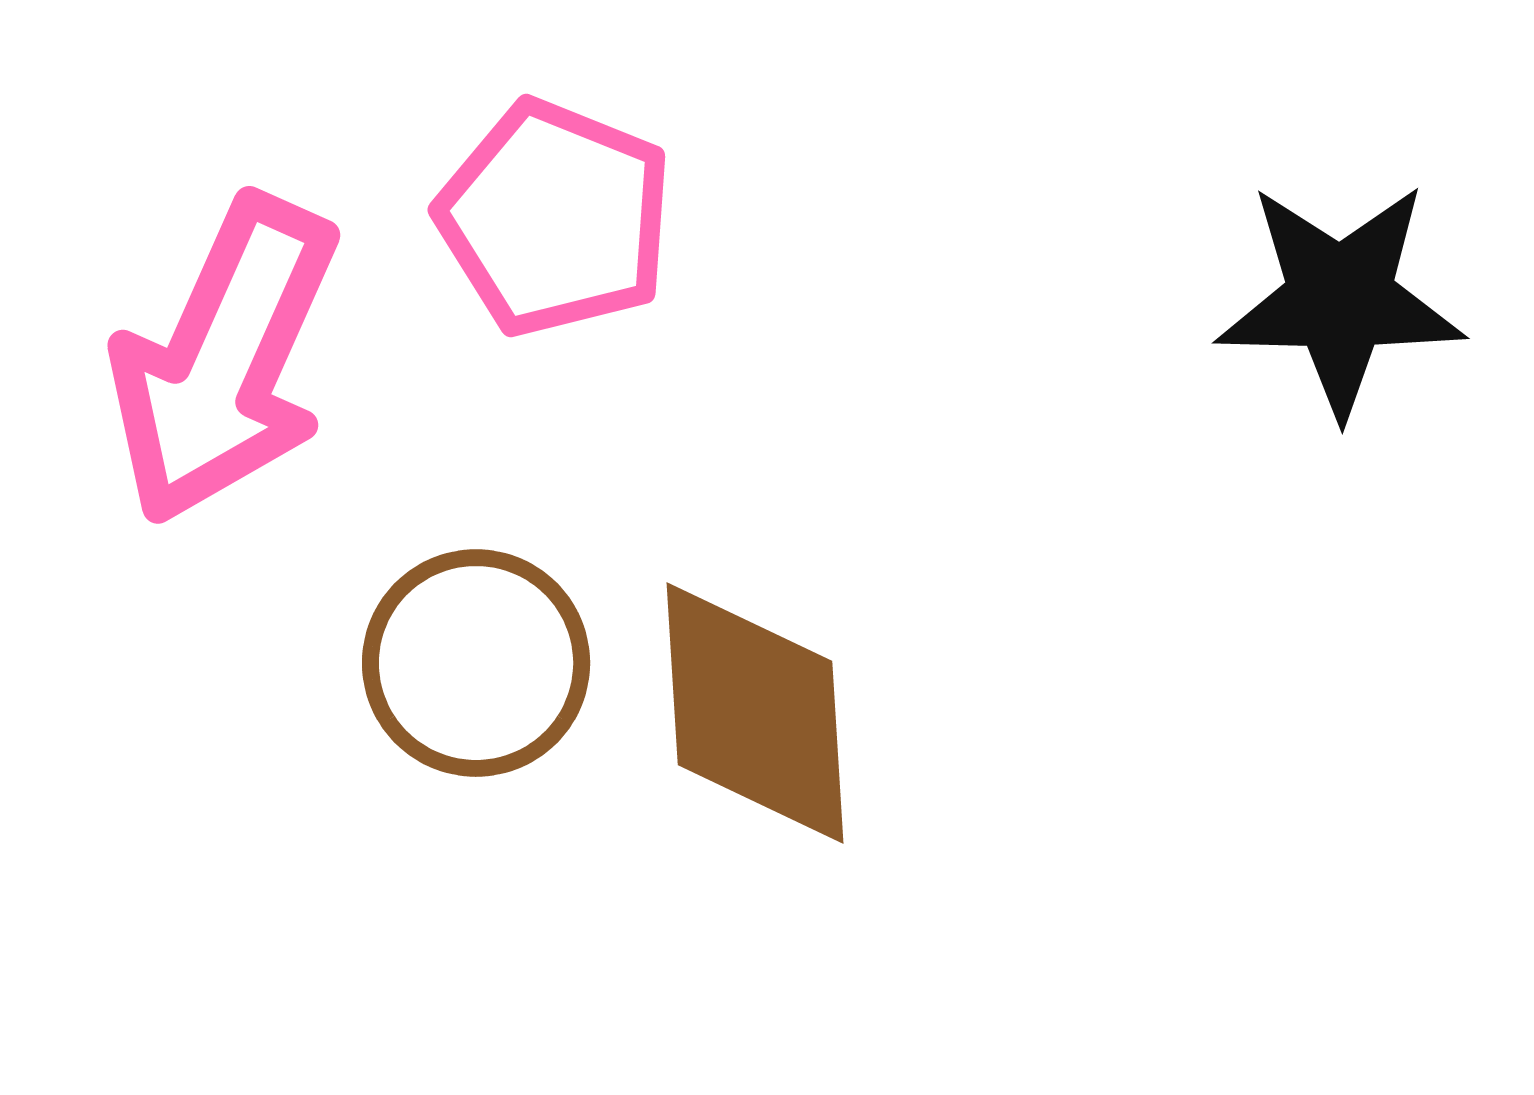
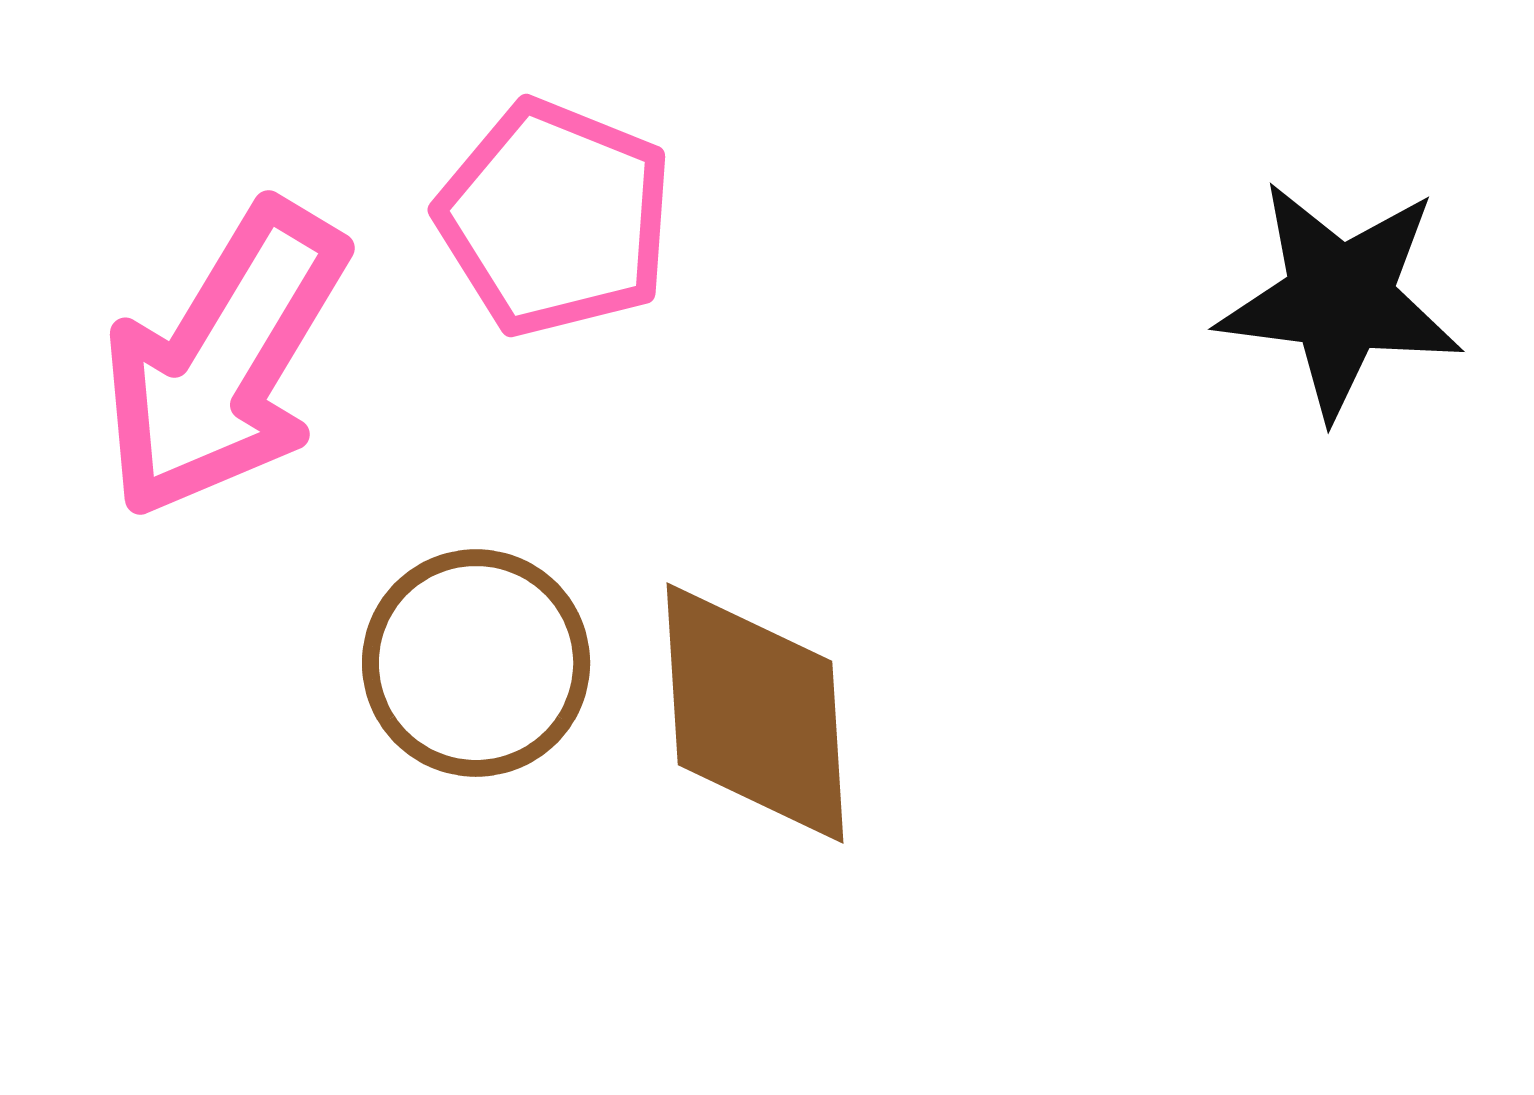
black star: rotated 6 degrees clockwise
pink arrow: rotated 7 degrees clockwise
